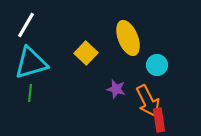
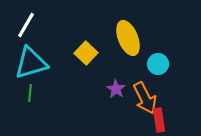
cyan circle: moved 1 px right, 1 px up
purple star: rotated 18 degrees clockwise
orange arrow: moved 3 px left, 3 px up
